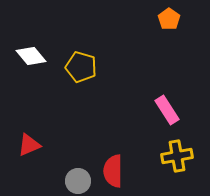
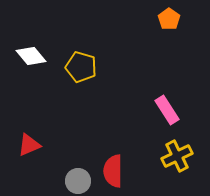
yellow cross: rotated 16 degrees counterclockwise
